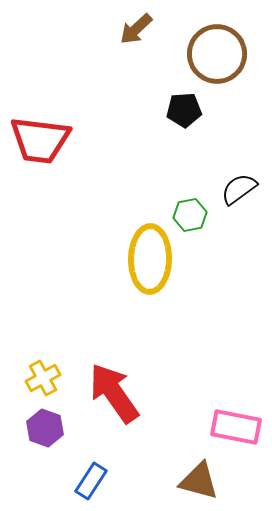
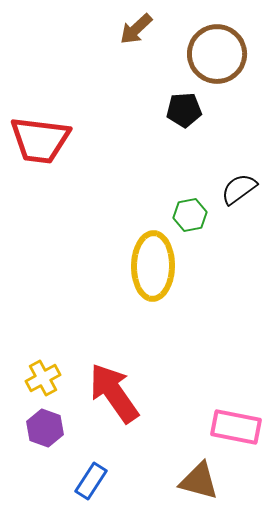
yellow ellipse: moved 3 px right, 7 px down
